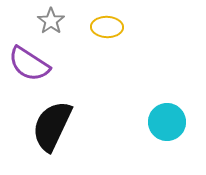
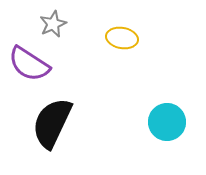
gray star: moved 2 px right, 3 px down; rotated 12 degrees clockwise
yellow ellipse: moved 15 px right, 11 px down; rotated 8 degrees clockwise
black semicircle: moved 3 px up
